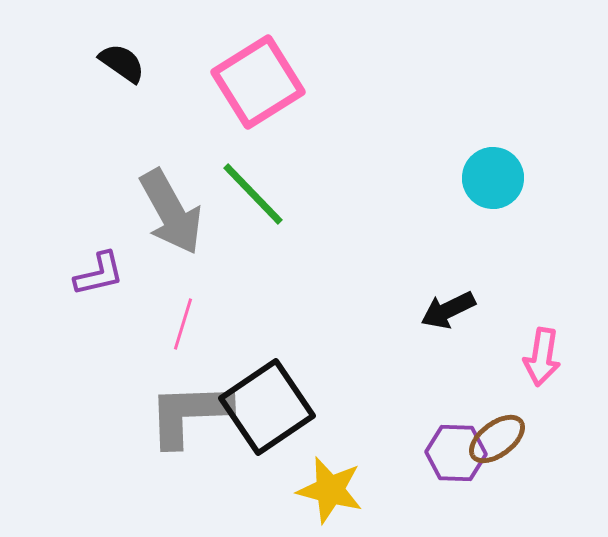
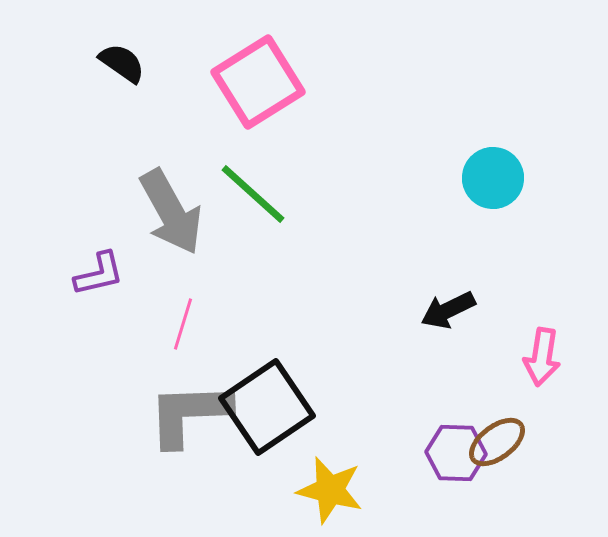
green line: rotated 4 degrees counterclockwise
brown ellipse: moved 3 px down
